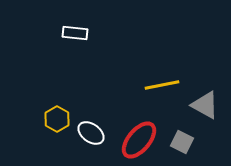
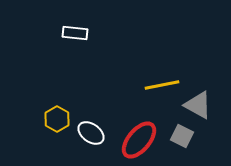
gray triangle: moved 7 px left
gray square: moved 6 px up
